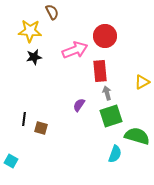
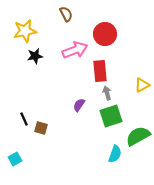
brown semicircle: moved 14 px right, 2 px down
yellow star: moved 5 px left; rotated 15 degrees counterclockwise
red circle: moved 2 px up
black star: moved 1 px right, 1 px up
yellow triangle: moved 3 px down
black line: rotated 32 degrees counterclockwise
green semicircle: moved 1 px right; rotated 45 degrees counterclockwise
cyan square: moved 4 px right, 2 px up; rotated 32 degrees clockwise
